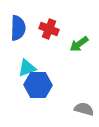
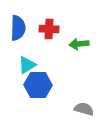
red cross: rotated 18 degrees counterclockwise
green arrow: rotated 30 degrees clockwise
cyan triangle: moved 3 px up; rotated 12 degrees counterclockwise
